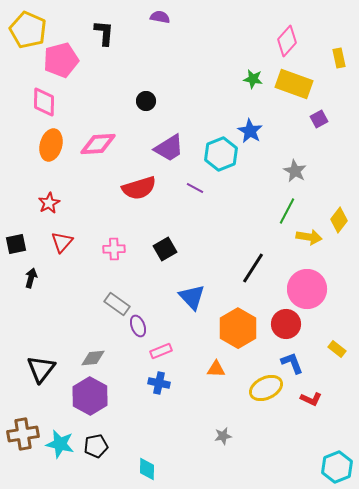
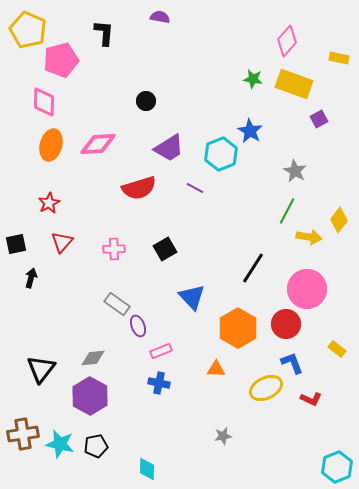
yellow rectangle at (339, 58): rotated 66 degrees counterclockwise
